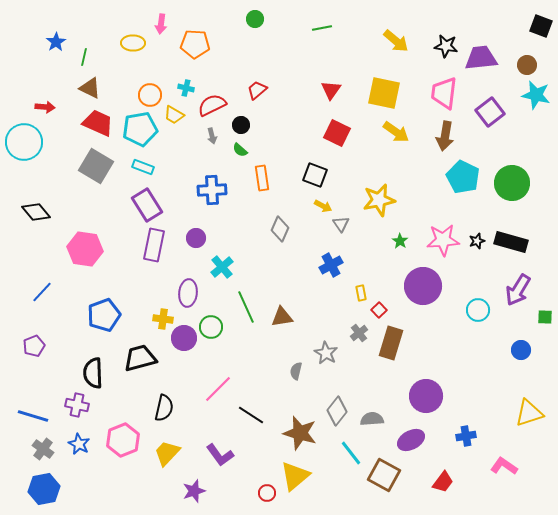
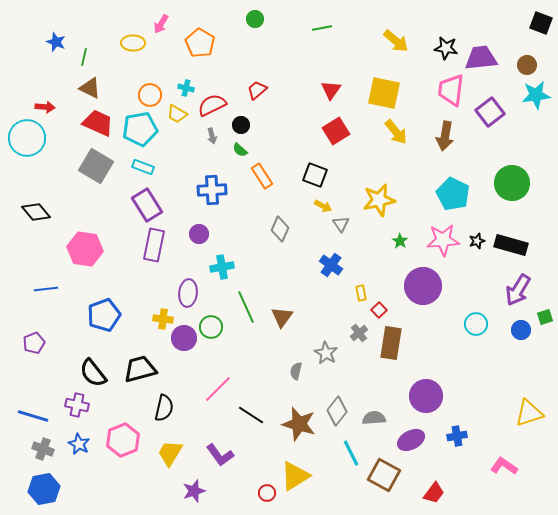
pink arrow at (161, 24): rotated 24 degrees clockwise
black square at (541, 26): moved 3 px up
blue star at (56, 42): rotated 18 degrees counterclockwise
orange pentagon at (195, 44): moved 5 px right, 1 px up; rotated 28 degrees clockwise
black star at (446, 46): moved 2 px down
pink trapezoid at (444, 93): moved 7 px right, 3 px up
cyan star at (536, 95): rotated 20 degrees counterclockwise
yellow trapezoid at (174, 115): moved 3 px right, 1 px up
yellow arrow at (396, 132): rotated 16 degrees clockwise
red square at (337, 133): moved 1 px left, 2 px up; rotated 32 degrees clockwise
cyan circle at (24, 142): moved 3 px right, 4 px up
cyan pentagon at (463, 177): moved 10 px left, 17 px down
orange rectangle at (262, 178): moved 2 px up; rotated 25 degrees counterclockwise
purple circle at (196, 238): moved 3 px right, 4 px up
black rectangle at (511, 242): moved 3 px down
blue cross at (331, 265): rotated 25 degrees counterclockwise
cyan cross at (222, 267): rotated 30 degrees clockwise
blue line at (42, 292): moved 4 px right, 3 px up; rotated 40 degrees clockwise
cyan circle at (478, 310): moved 2 px left, 14 px down
brown triangle at (282, 317): rotated 45 degrees counterclockwise
green square at (545, 317): rotated 21 degrees counterclockwise
brown rectangle at (391, 343): rotated 8 degrees counterclockwise
purple pentagon at (34, 346): moved 3 px up
blue circle at (521, 350): moved 20 px up
black trapezoid at (140, 358): moved 11 px down
black semicircle at (93, 373): rotated 36 degrees counterclockwise
gray semicircle at (372, 419): moved 2 px right, 1 px up
brown star at (300, 433): moved 1 px left, 9 px up
blue cross at (466, 436): moved 9 px left
gray cross at (43, 449): rotated 15 degrees counterclockwise
yellow trapezoid at (167, 453): moved 3 px right; rotated 12 degrees counterclockwise
cyan line at (351, 453): rotated 12 degrees clockwise
yellow triangle at (295, 476): rotated 8 degrees clockwise
red trapezoid at (443, 482): moved 9 px left, 11 px down
